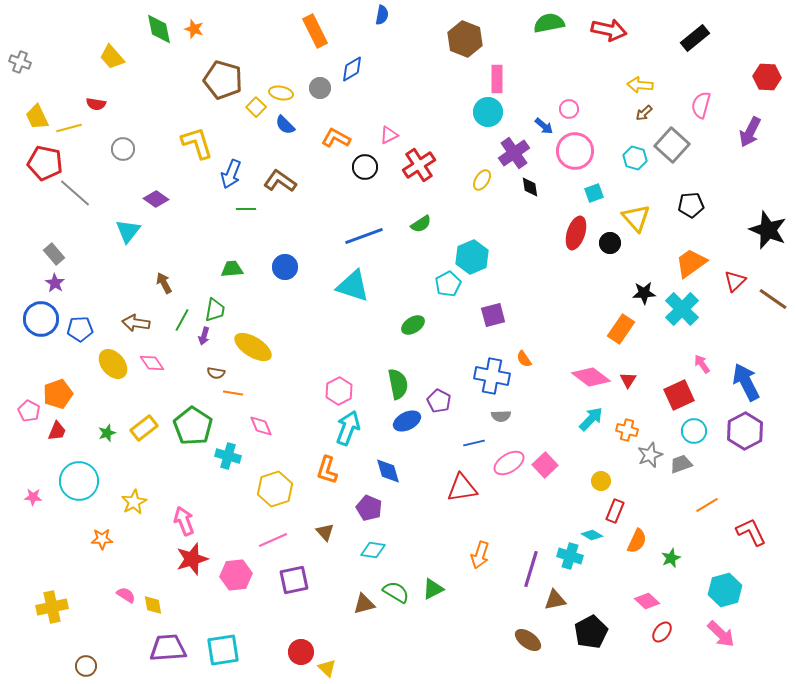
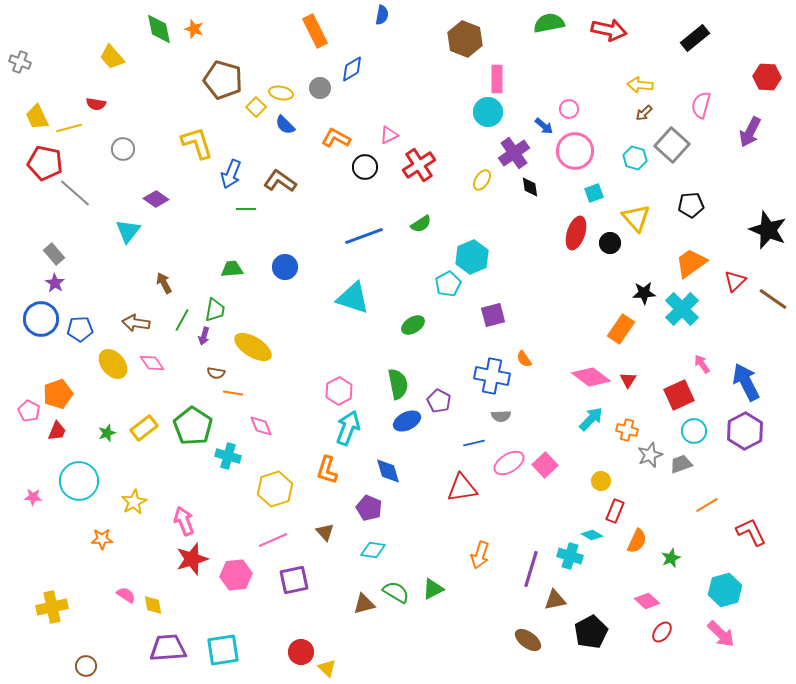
cyan triangle at (353, 286): moved 12 px down
